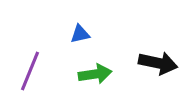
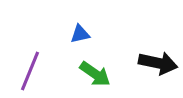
green arrow: rotated 44 degrees clockwise
